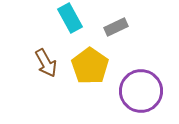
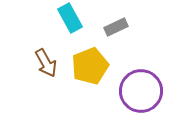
yellow pentagon: rotated 15 degrees clockwise
